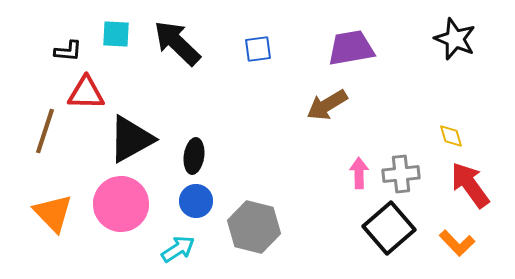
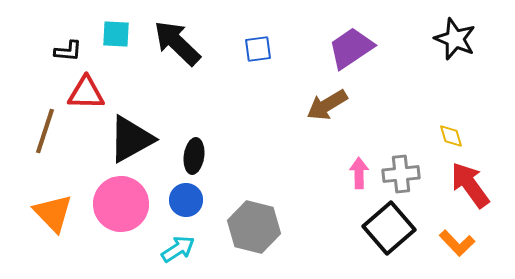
purple trapezoid: rotated 24 degrees counterclockwise
blue circle: moved 10 px left, 1 px up
